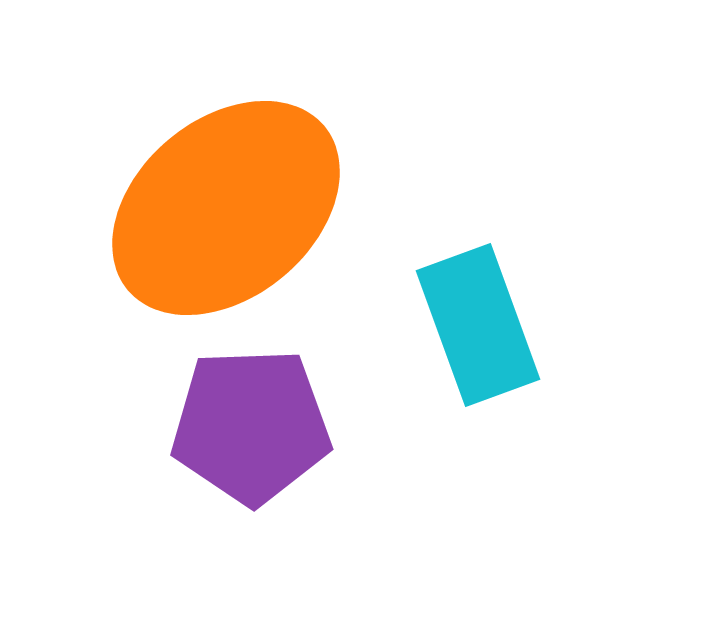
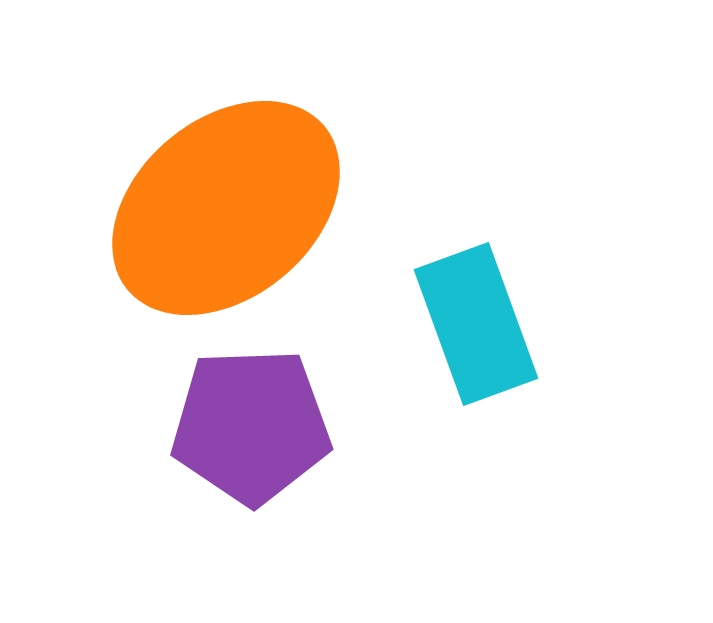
cyan rectangle: moved 2 px left, 1 px up
